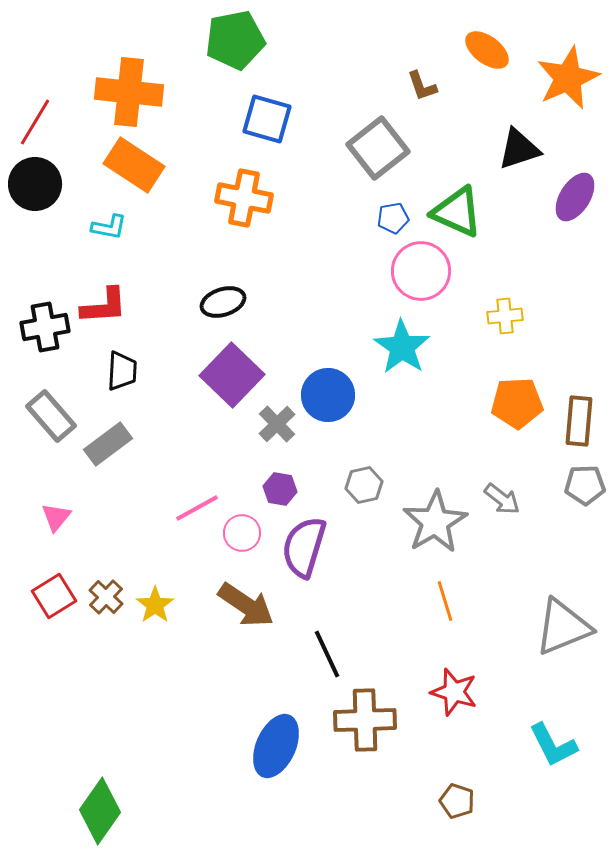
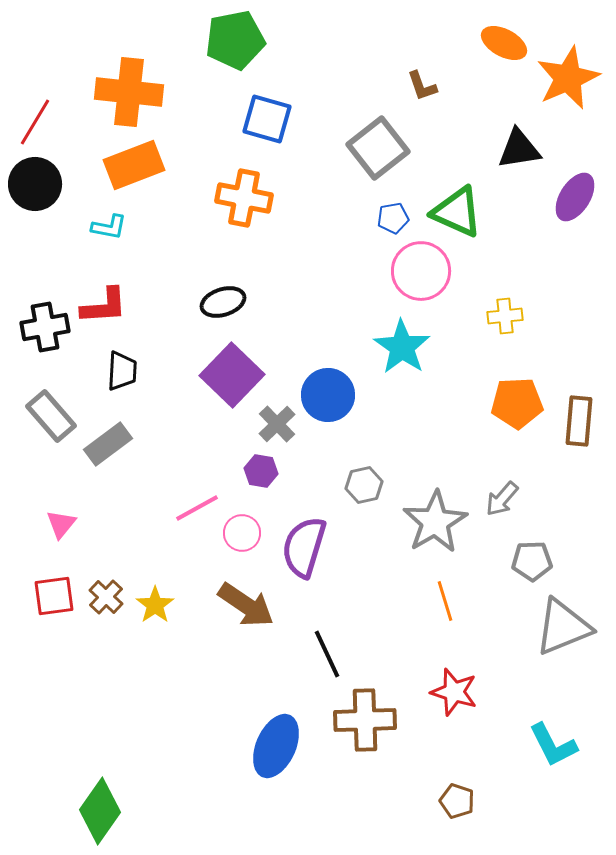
orange ellipse at (487, 50): moved 17 px right, 7 px up; rotated 9 degrees counterclockwise
black triangle at (519, 149): rotated 9 degrees clockwise
orange rectangle at (134, 165): rotated 54 degrees counterclockwise
gray pentagon at (585, 485): moved 53 px left, 76 px down
purple hexagon at (280, 489): moved 19 px left, 18 px up
gray arrow at (502, 499): rotated 93 degrees clockwise
pink triangle at (56, 517): moved 5 px right, 7 px down
red square at (54, 596): rotated 24 degrees clockwise
